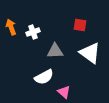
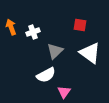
gray triangle: rotated 42 degrees counterclockwise
white semicircle: moved 2 px right, 2 px up
pink triangle: rotated 24 degrees clockwise
